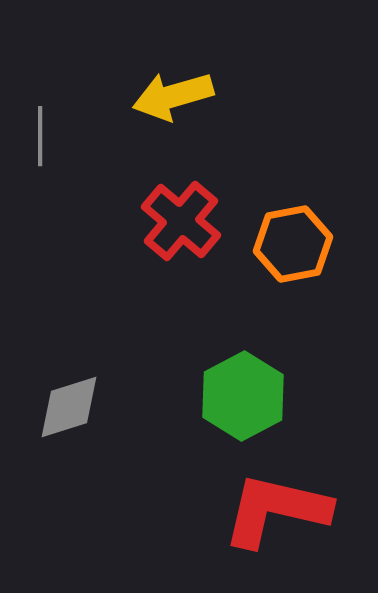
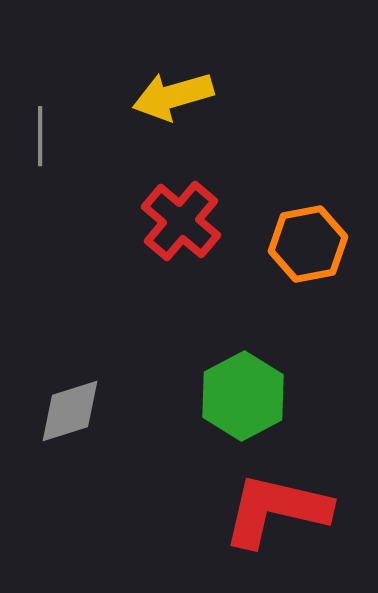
orange hexagon: moved 15 px right
gray diamond: moved 1 px right, 4 px down
